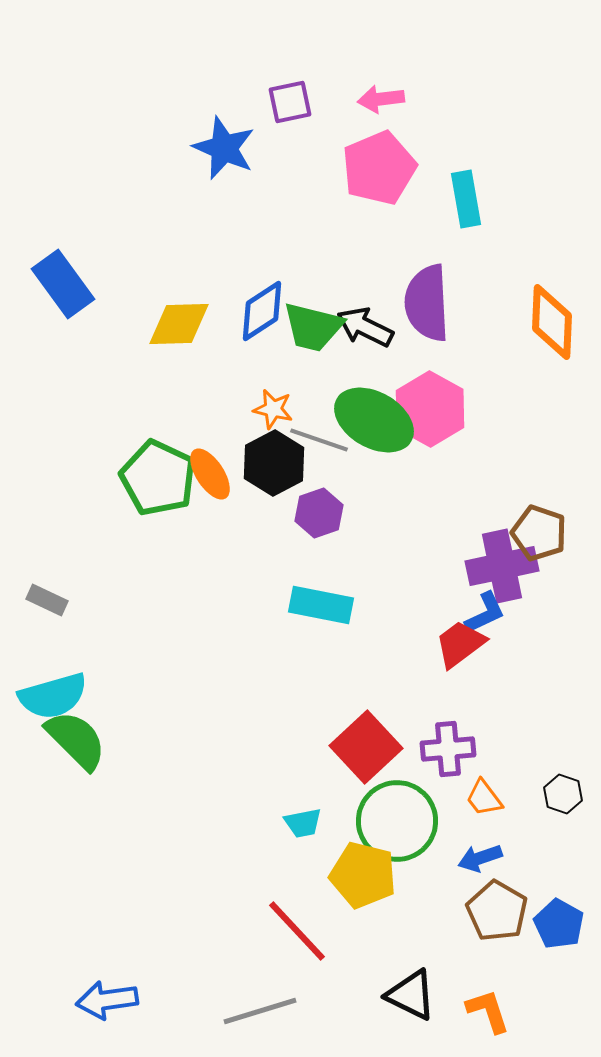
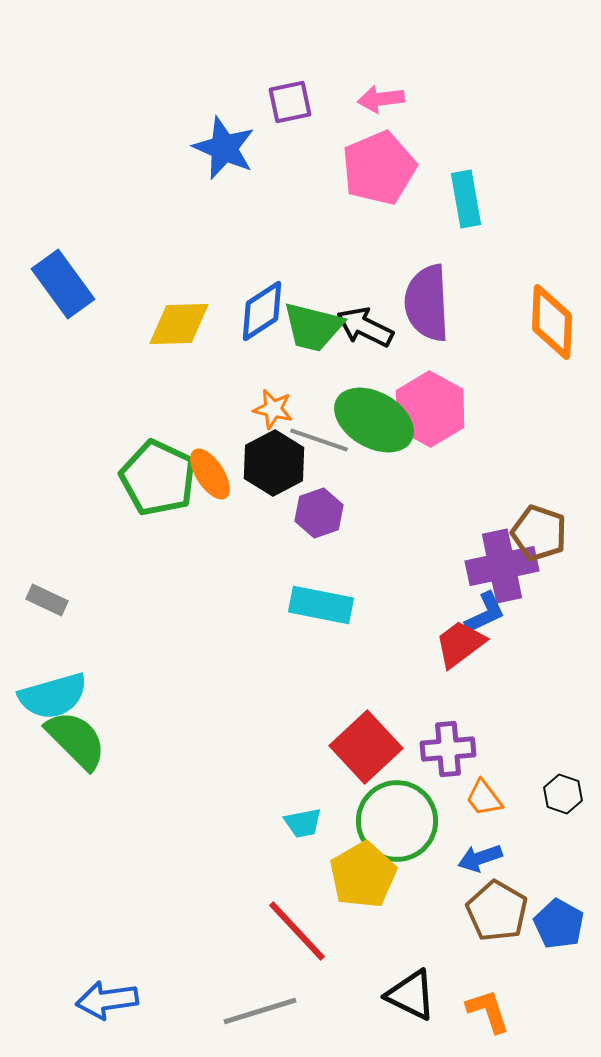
yellow pentagon at (363, 875): rotated 28 degrees clockwise
